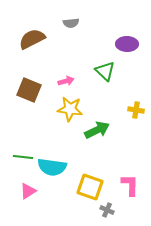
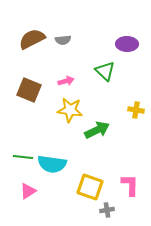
gray semicircle: moved 8 px left, 17 px down
yellow star: moved 1 px down
cyan semicircle: moved 3 px up
gray cross: rotated 32 degrees counterclockwise
